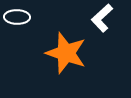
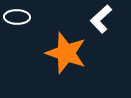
white L-shape: moved 1 px left, 1 px down
